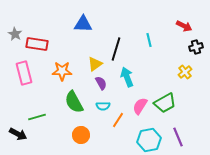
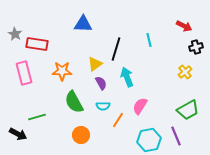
green trapezoid: moved 23 px right, 7 px down
purple line: moved 2 px left, 1 px up
